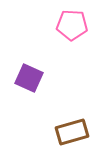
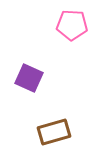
brown rectangle: moved 18 px left
